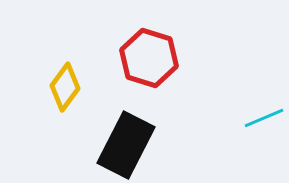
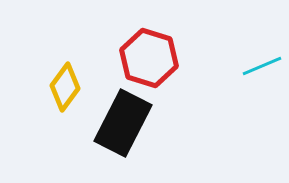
cyan line: moved 2 px left, 52 px up
black rectangle: moved 3 px left, 22 px up
